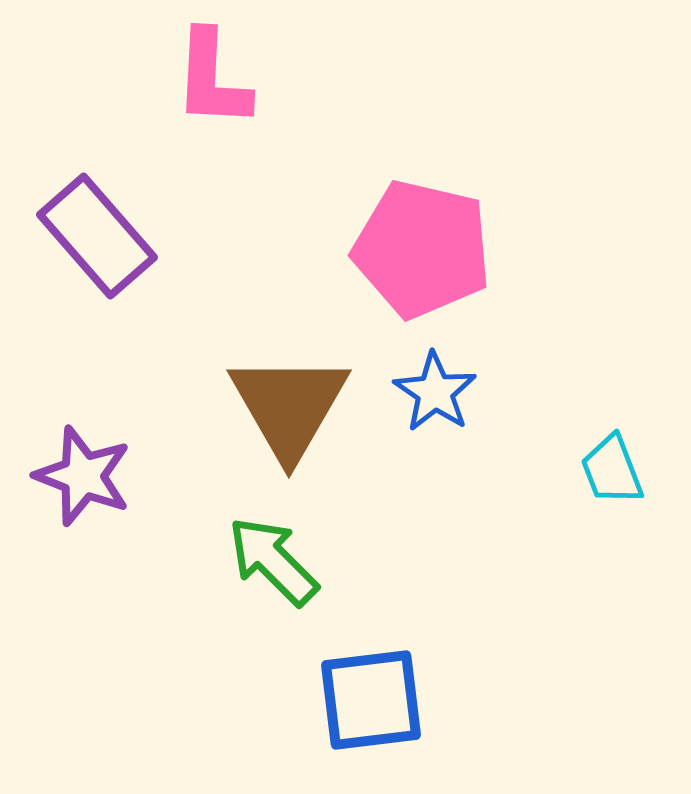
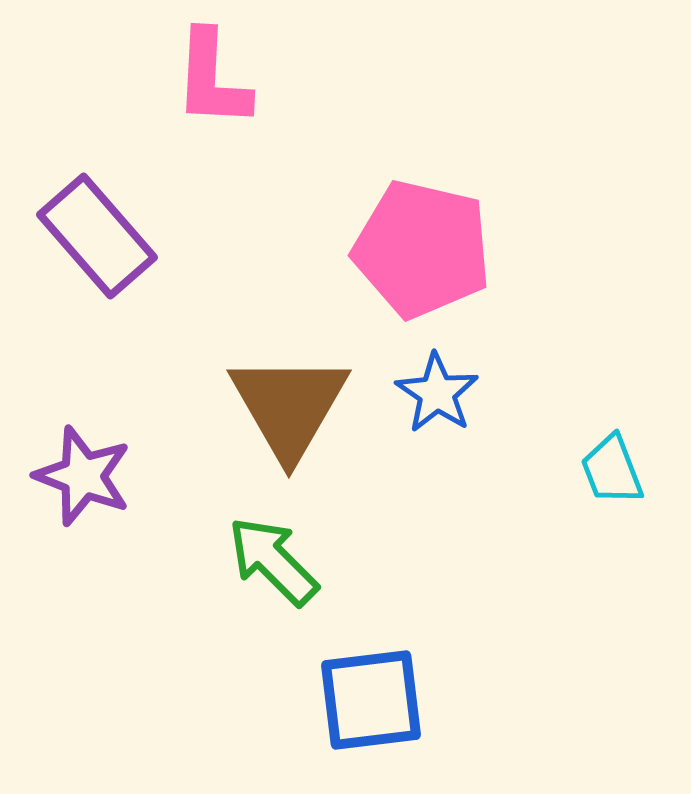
blue star: moved 2 px right, 1 px down
